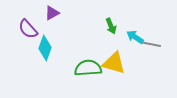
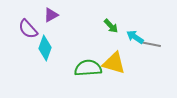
purple triangle: moved 1 px left, 2 px down
green arrow: rotated 21 degrees counterclockwise
